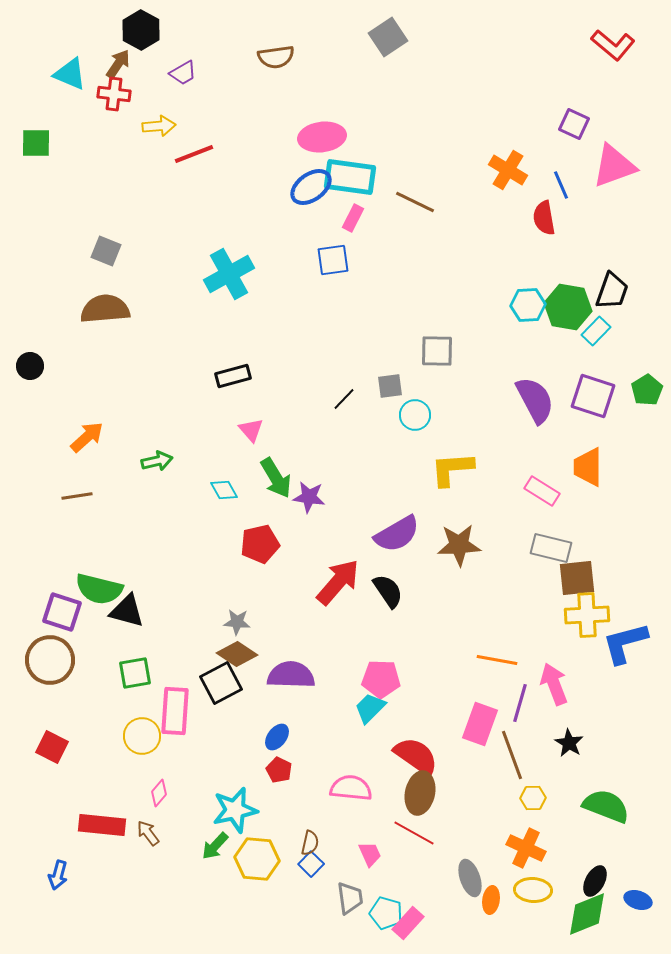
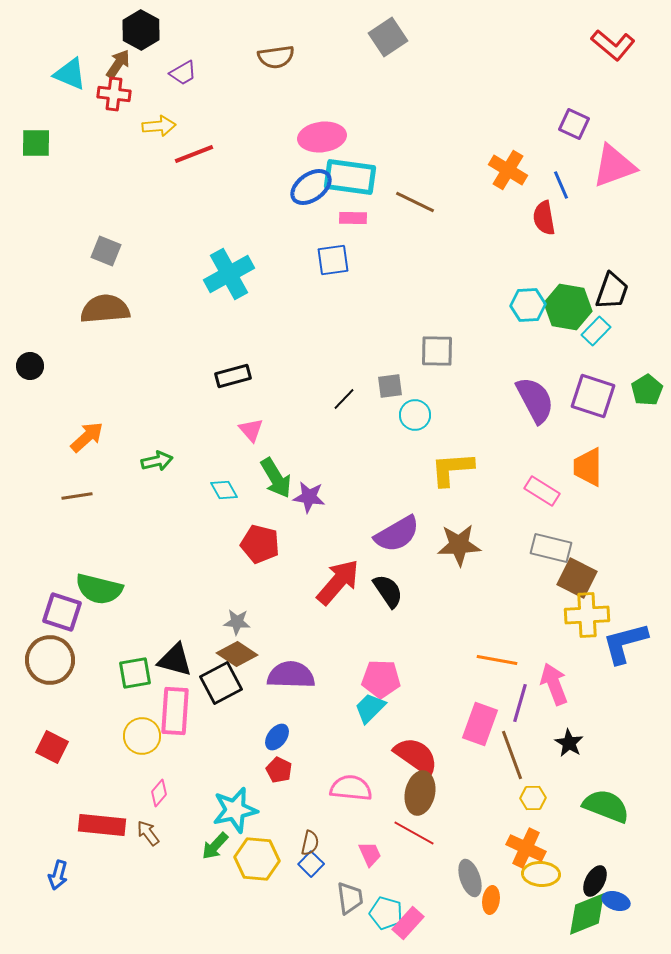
pink rectangle at (353, 218): rotated 64 degrees clockwise
red pentagon at (260, 544): rotated 27 degrees clockwise
brown square at (577, 578): rotated 33 degrees clockwise
black triangle at (127, 611): moved 48 px right, 49 px down
yellow ellipse at (533, 890): moved 8 px right, 16 px up
blue ellipse at (638, 900): moved 22 px left, 1 px down
